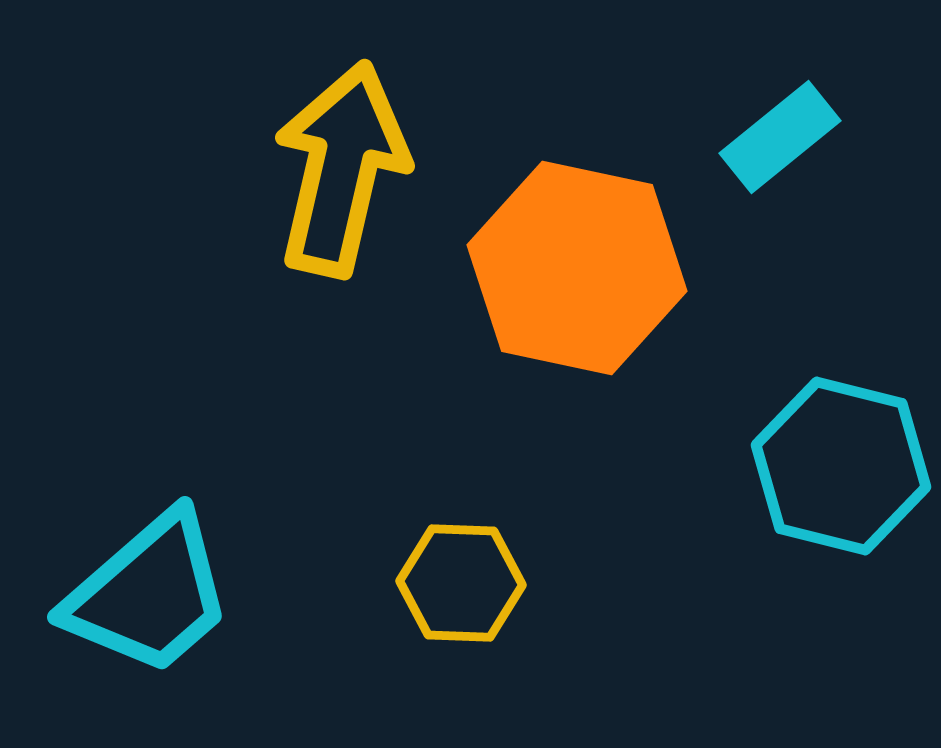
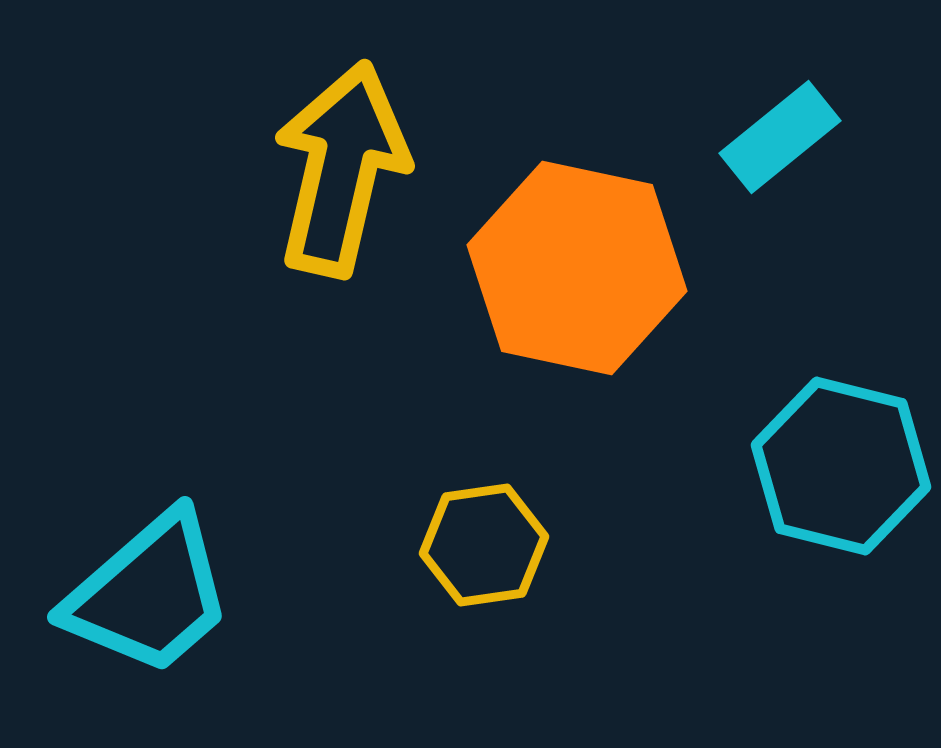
yellow hexagon: moved 23 px right, 38 px up; rotated 10 degrees counterclockwise
